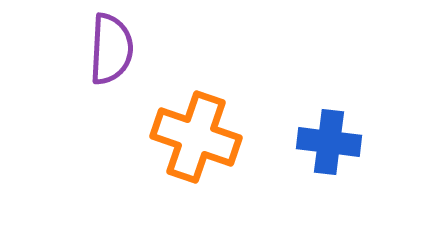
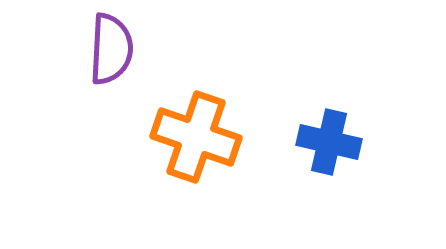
blue cross: rotated 6 degrees clockwise
